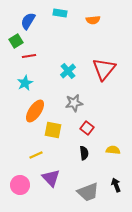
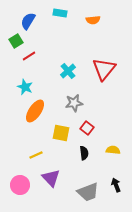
red line: rotated 24 degrees counterclockwise
cyan star: moved 4 px down; rotated 21 degrees counterclockwise
yellow square: moved 8 px right, 3 px down
